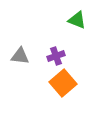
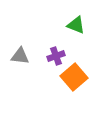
green triangle: moved 1 px left, 5 px down
orange square: moved 11 px right, 6 px up
